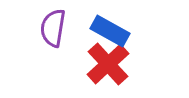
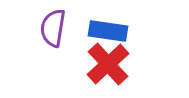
blue rectangle: moved 2 px left; rotated 21 degrees counterclockwise
